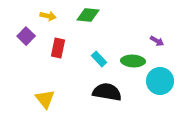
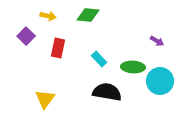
green ellipse: moved 6 px down
yellow triangle: rotated 15 degrees clockwise
